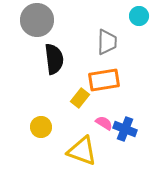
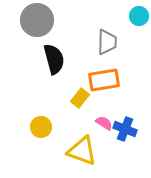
black semicircle: rotated 8 degrees counterclockwise
